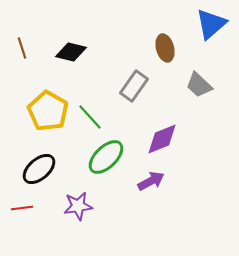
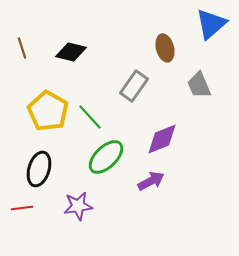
gray trapezoid: rotated 24 degrees clockwise
black ellipse: rotated 32 degrees counterclockwise
